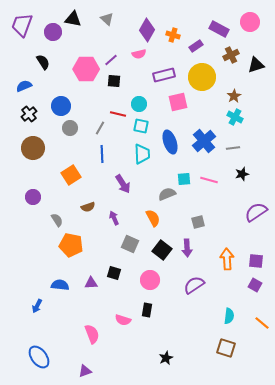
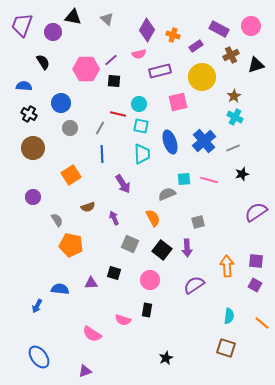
black triangle at (73, 19): moved 2 px up
pink circle at (250, 22): moved 1 px right, 4 px down
purple rectangle at (164, 75): moved 4 px left, 4 px up
blue semicircle at (24, 86): rotated 28 degrees clockwise
blue circle at (61, 106): moved 3 px up
black cross at (29, 114): rotated 21 degrees counterclockwise
gray line at (233, 148): rotated 16 degrees counterclockwise
orange arrow at (227, 259): moved 7 px down
blue semicircle at (60, 285): moved 4 px down
pink semicircle at (92, 334): rotated 144 degrees clockwise
